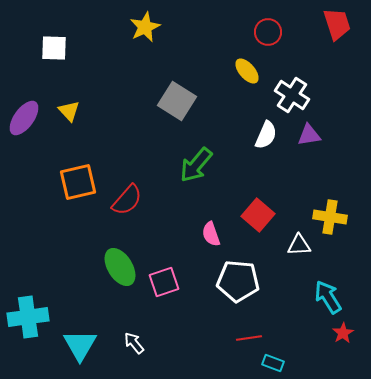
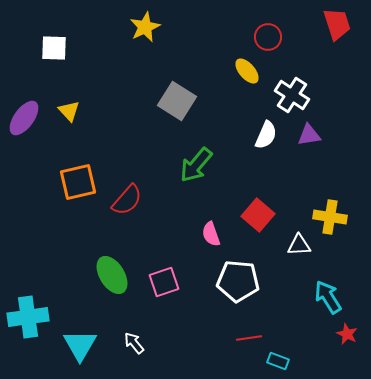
red circle: moved 5 px down
green ellipse: moved 8 px left, 8 px down
red star: moved 4 px right, 1 px down; rotated 15 degrees counterclockwise
cyan rectangle: moved 5 px right, 2 px up
